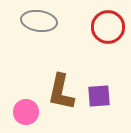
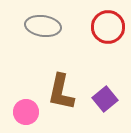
gray ellipse: moved 4 px right, 5 px down
purple square: moved 6 px right, 3 px down; rotated 35 degrees counterclockwise
